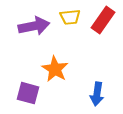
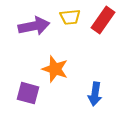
orange star: rotated 12 degrees counterclockwise
blue arrow: moved 2 px left
